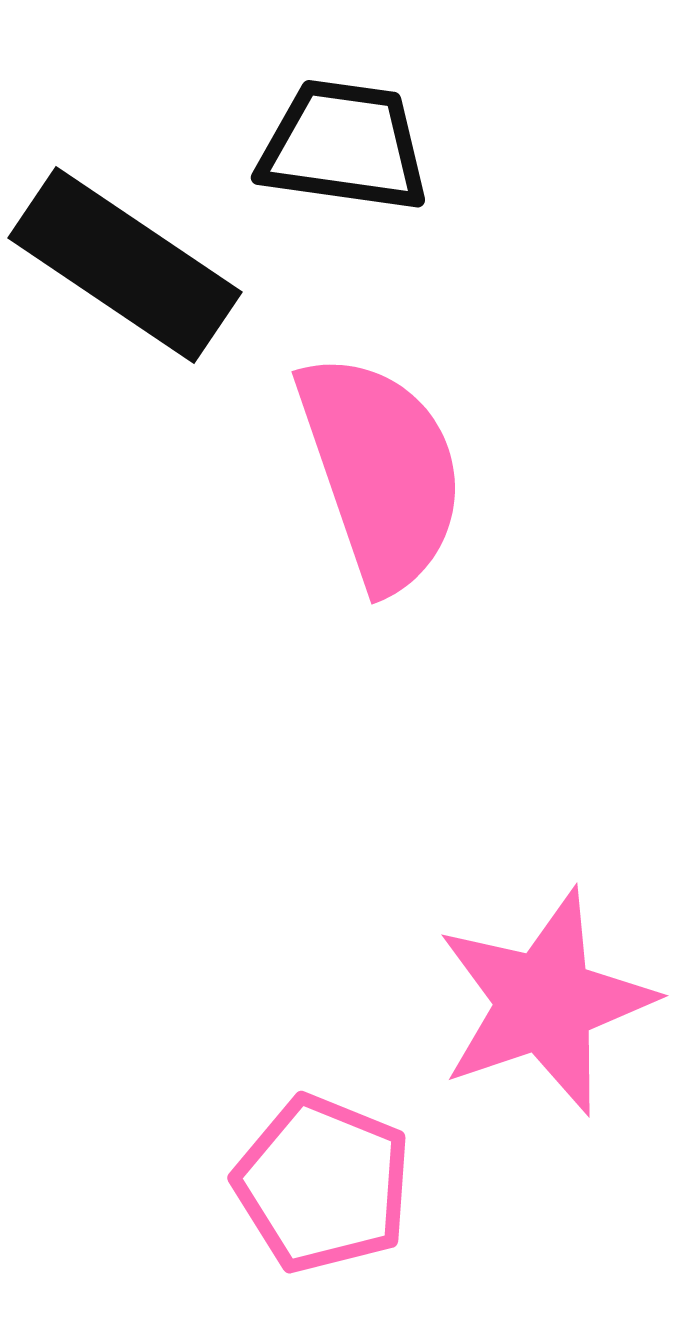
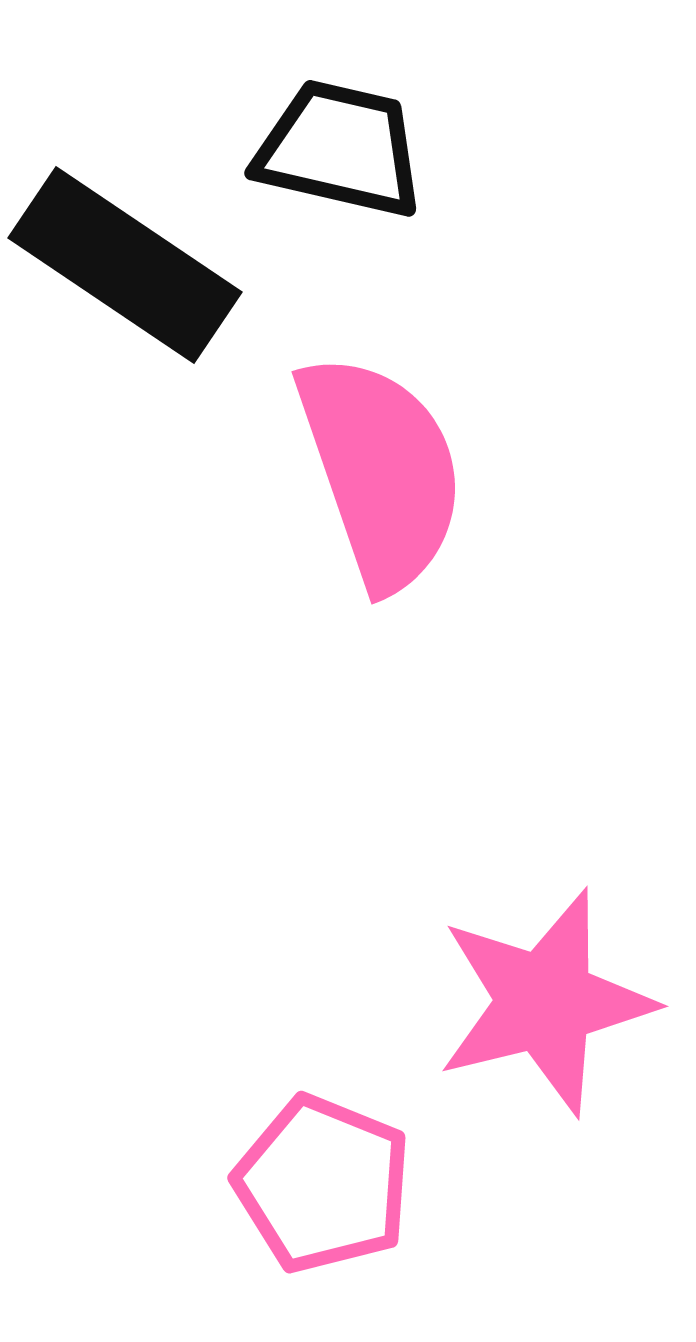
black trapezoid: moved 4 px left, 3 px down; rotated 5 degrees clockwise
pink star: rotated 5 degrees clockwise
